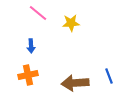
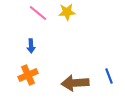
yellow star: moved 4 px left, 11 px up
orange cross: rotated 12 degrees counterclockwise
